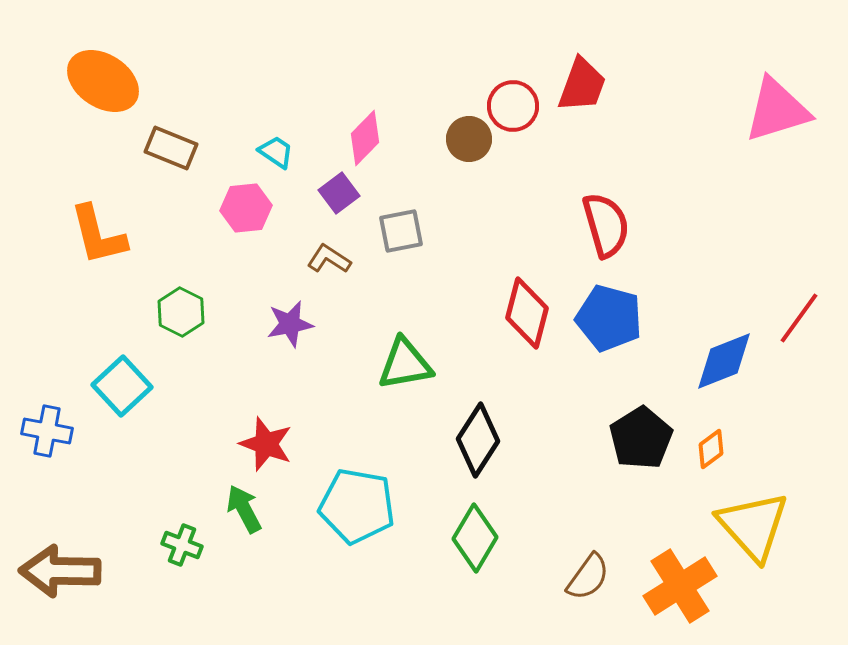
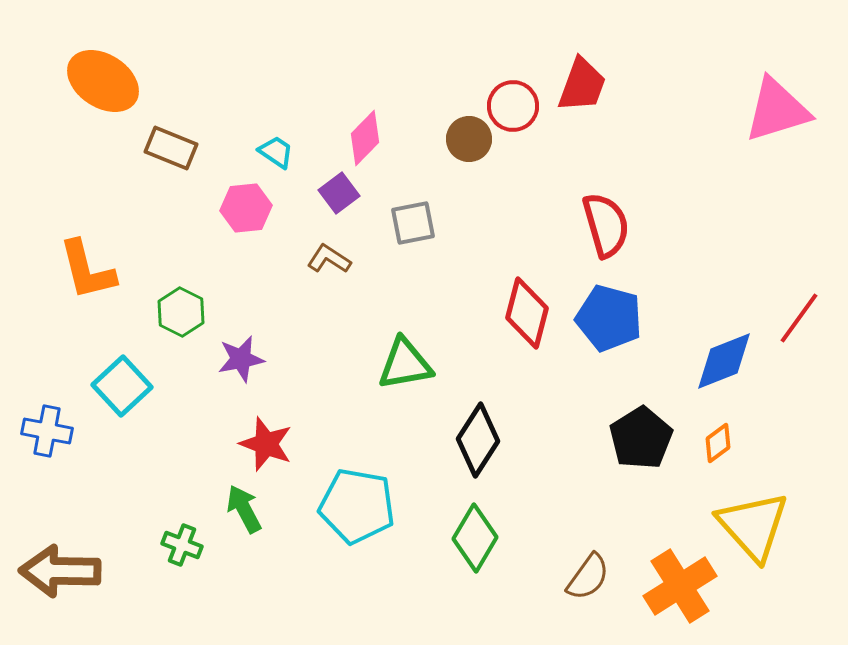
gray square: moved 12 px right, 8 px up
orange L-shape: moved 11 px left, 35 px down
purple star: moved 49 px left, 35 px down
orange diamond: moved 7 px right, 6 px up
